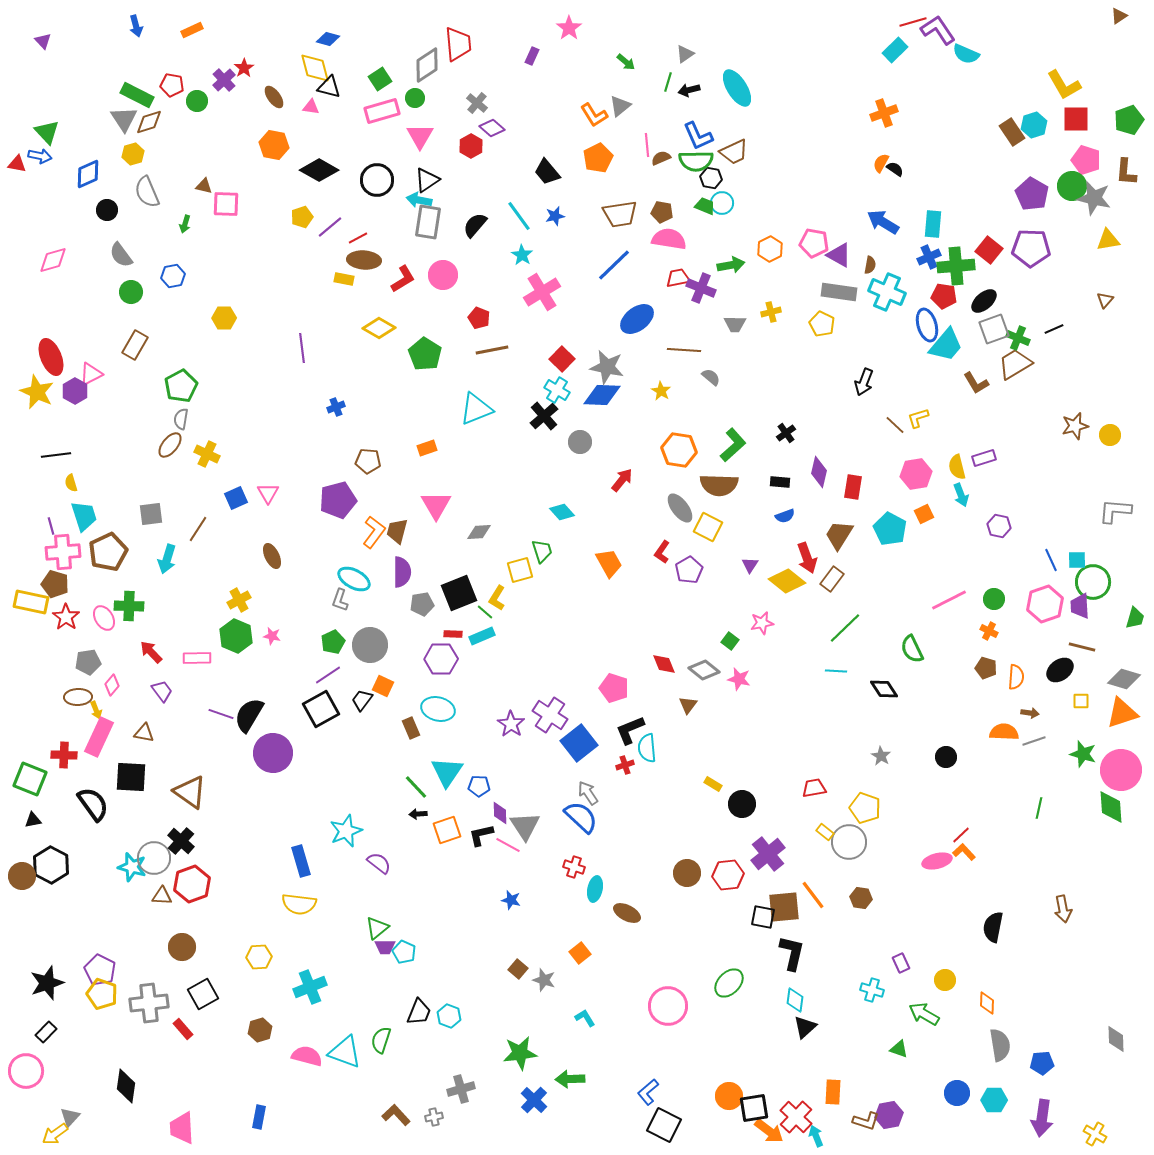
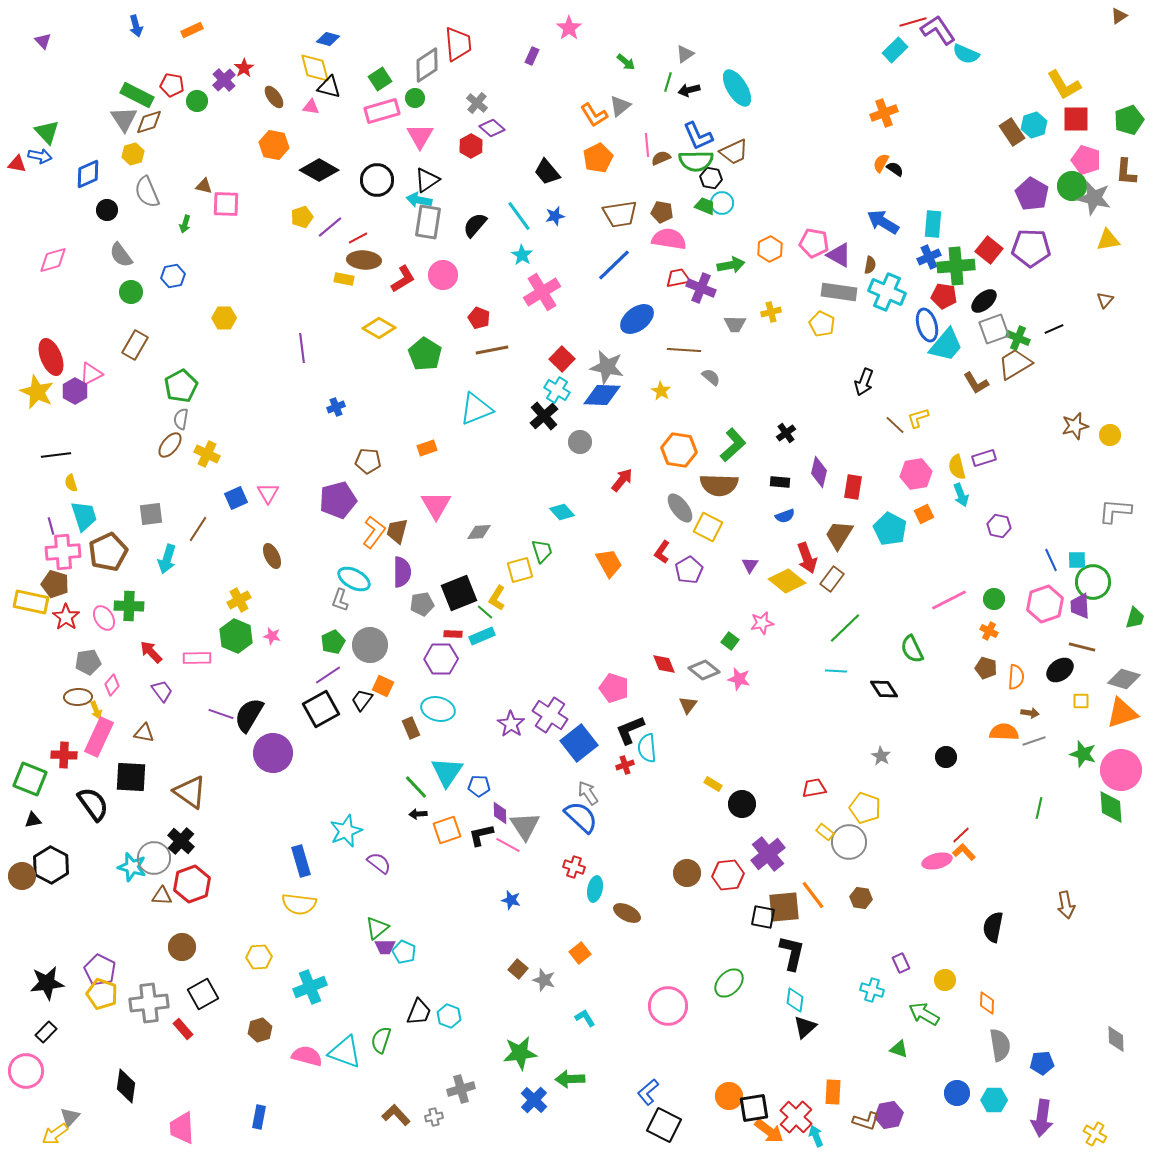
brown arrow at (1063, 909): moved 3 px right, 4 px up
black star at (47, 983): rotated 12 degrees clockwise
